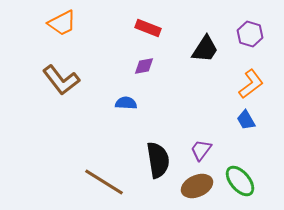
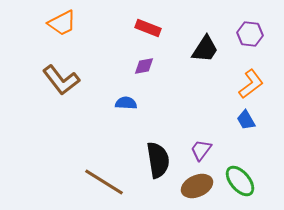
purple hexagon: rotated 10 degrees counterclockwise
